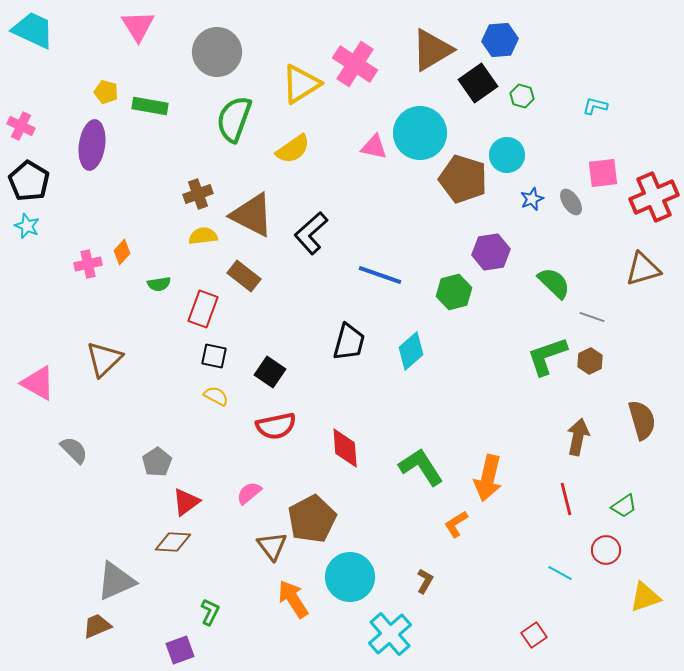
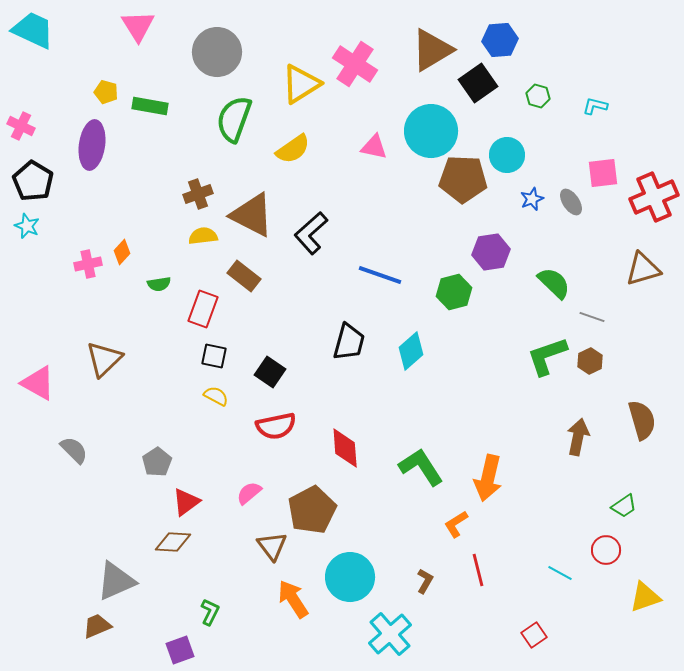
green hexagon at (522, 96): moved 16 px right
cyan circle at (420, 133): moved 11 px right, 2 px up
brown pentagon at (463, 179): rotated 15 degrees counterclockwise
black pentagon at (29, 181): moved 4 px right
red line at (566, 499): moved 88 px left, 71 px down
brown pentagon at (312, 519): moved 9 px up
